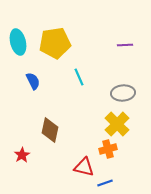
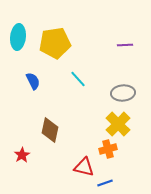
cyan ellipse: moved 5 px up; rotated 20 degrees clockwise
cyan line: moved 1 px left, 2 px down; rotated 18 degrees counterclockwise
yellow cross: moved 1 px right
